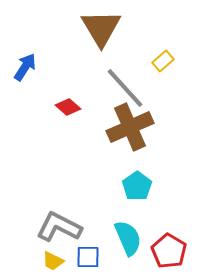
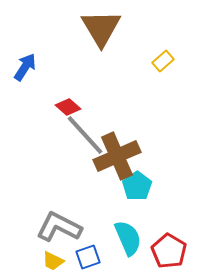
gray line: moved 40 px left, 47 px down
brown cross: moved 13 px left, 29 px down
blue square: rotated 20 degrees counterclockwise
